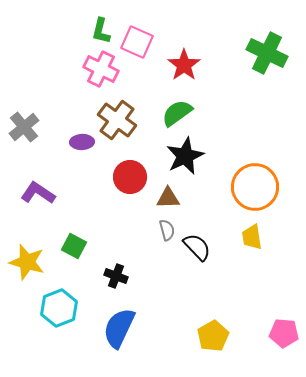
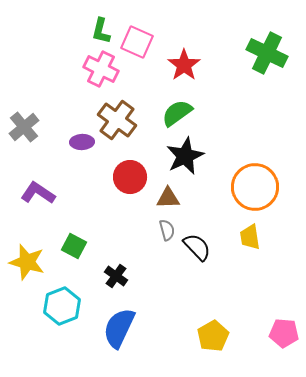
yellow trapezoid: moved 2 px left
black cross: rotated 15 degrees clockwise
cyan hexagon: moved 3 px right, 2 px up
